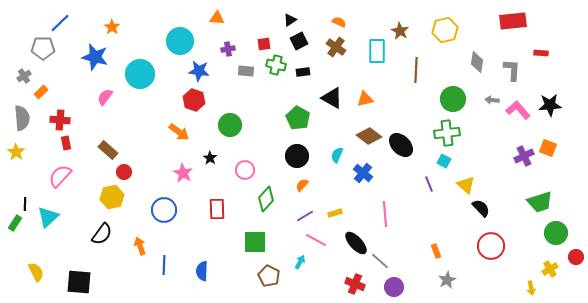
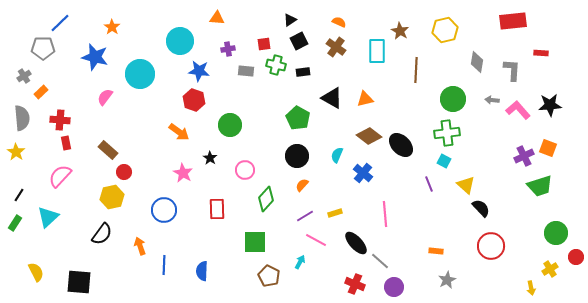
green trapezoid at (540, 202): moved 16 px up
black line at (25, 204): moved 6 px left, 9 px up; rotated 32 degrees clockwise
orange rectangle at (436, 251): rotated 64 degrees counterclockwise
